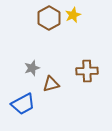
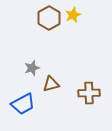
brown cross: moved 2 px right, 22 px down
